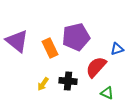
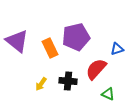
red semicircle: moved 2 px down
yellow arrow: moved 2 px left
green triangle: moved 1 px right, 1 px down
